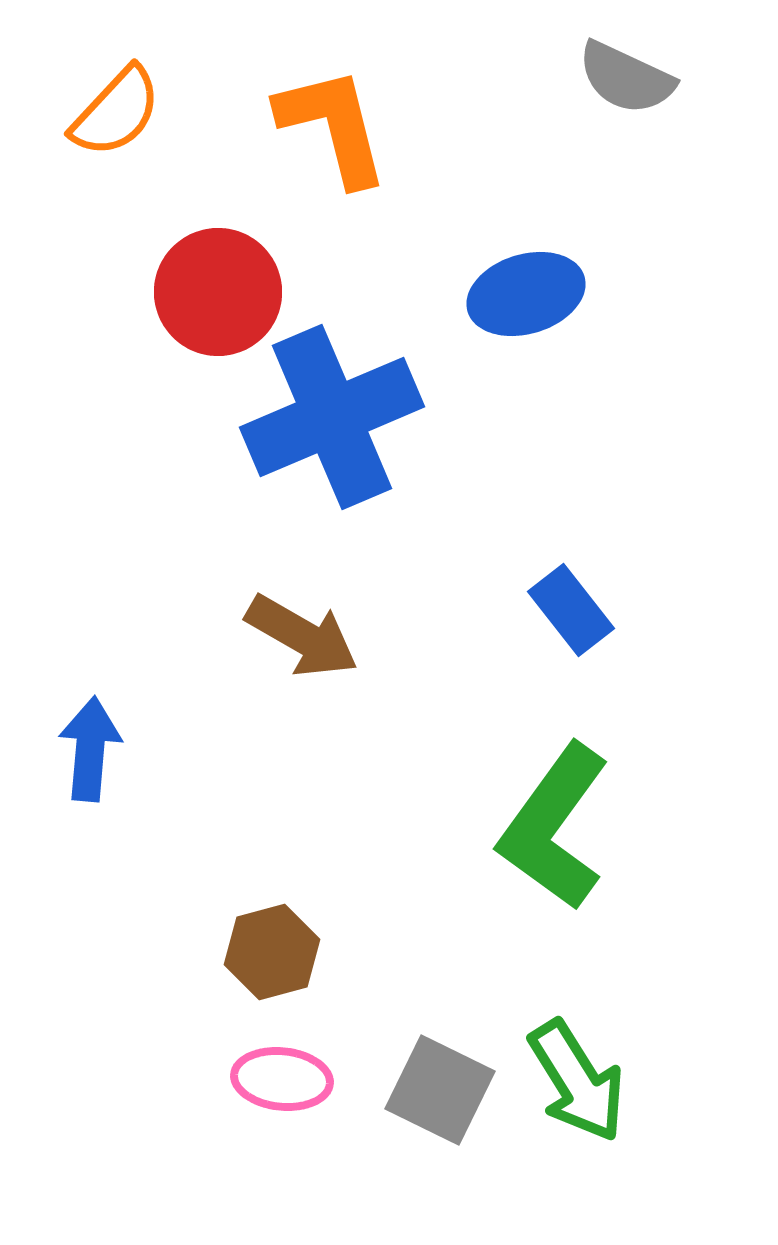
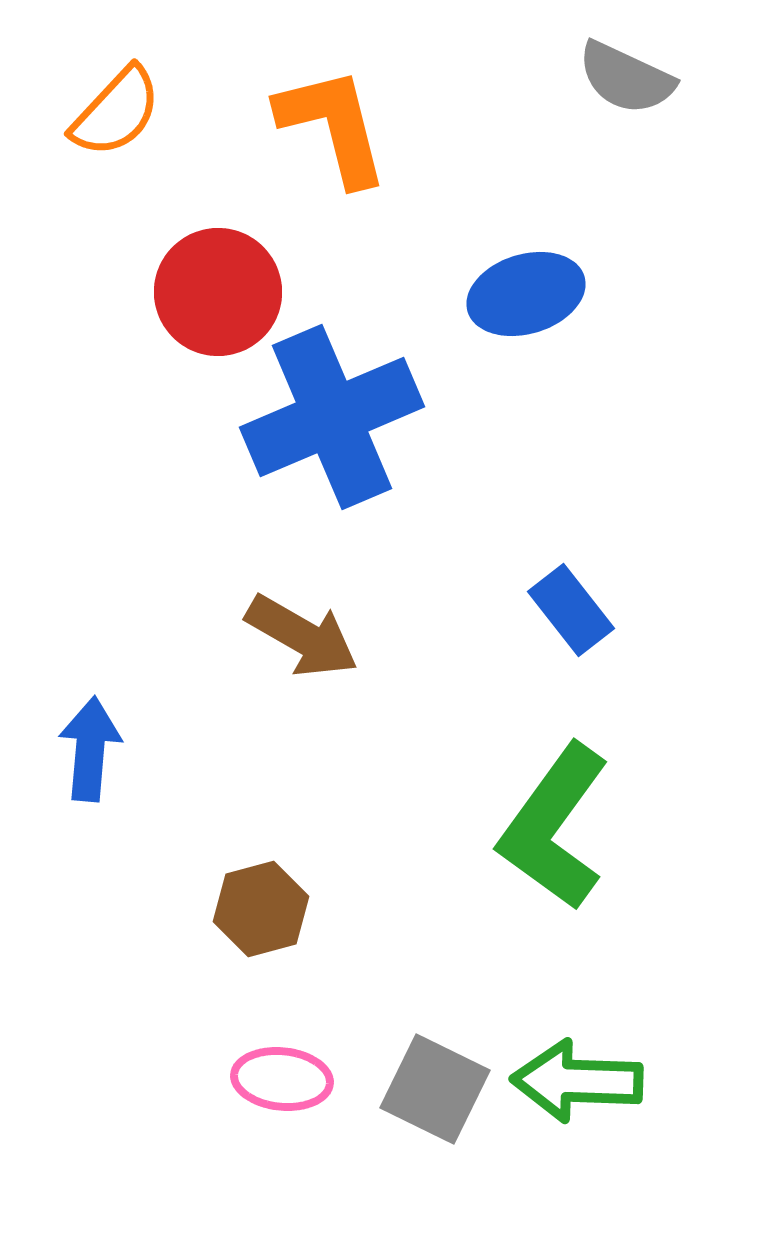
brown hexagon: moved 11 px left, 43 px up
green arrow: rotated 124 degrees clockwise
gray square: moved 5 px left, 1 px up
